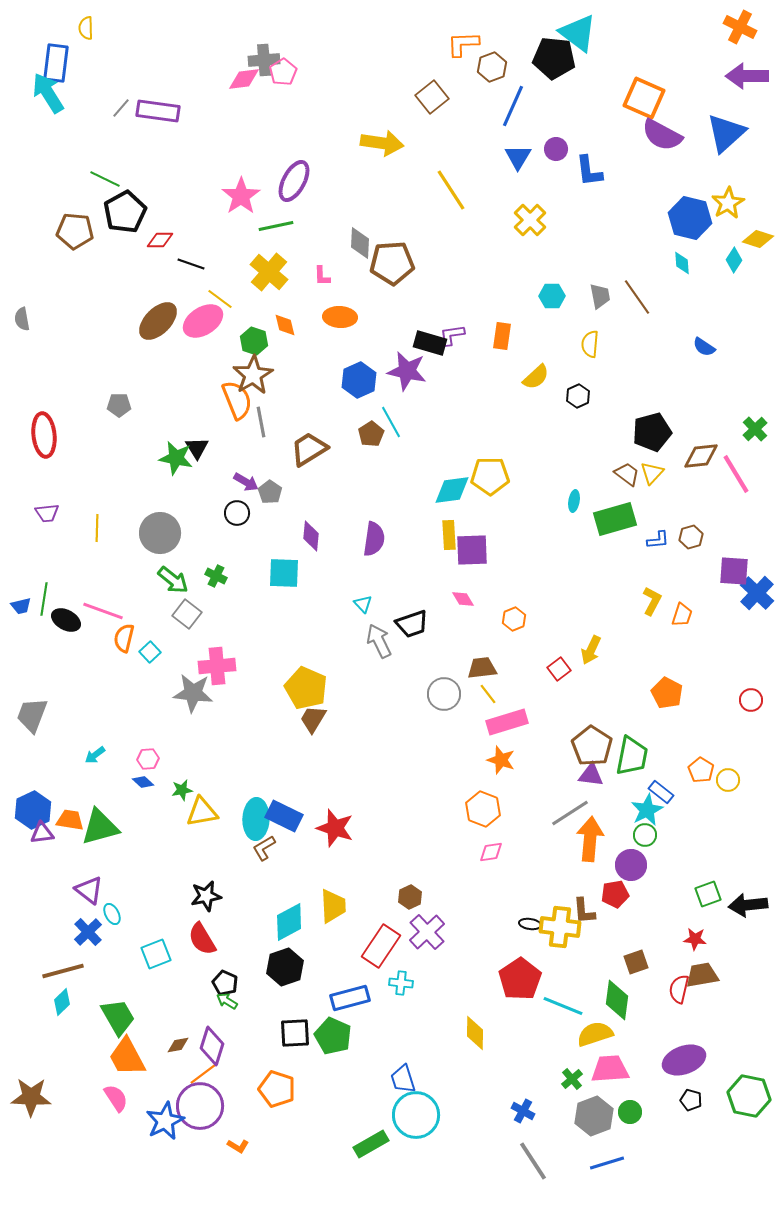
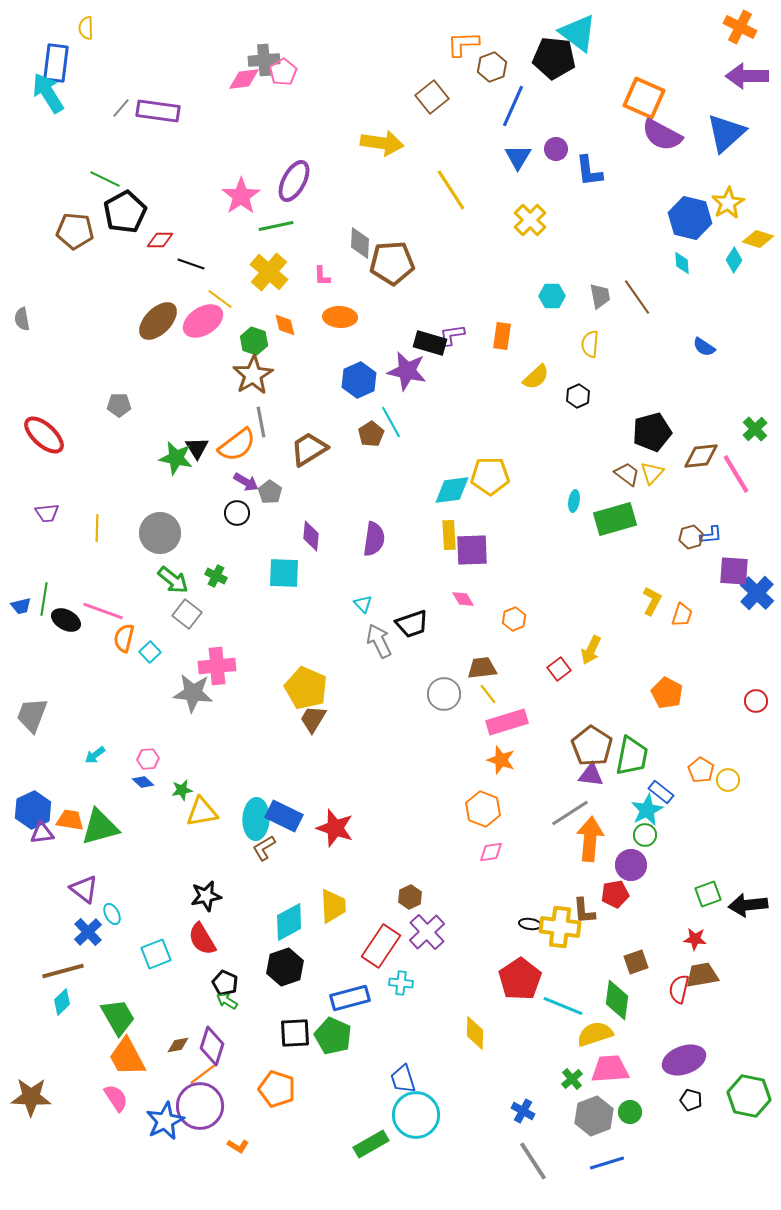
orange semicircle at (237, 400): moved 45 px down; rotated 75 degrees clockwise
red ellipse at (44, 435): rotated 42 degrees counterclockwise
blue L-shape at (658, 540): moved 53 px right, 5 px up
red circle at (751, 700): moved 5 px right, 1 px down
purple triangle at (89, 890): moved 5 px left, 1 px up
